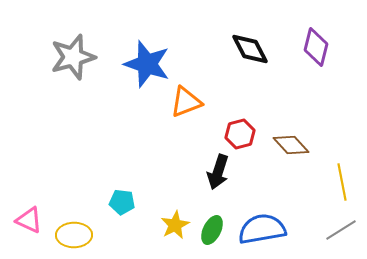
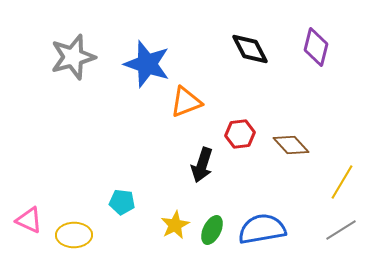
red hexagon: rotated 8 degrees clockwise
black arrow: moved 16 px left, 7 px up
yellow line: rotated 42 degrees clockwise
